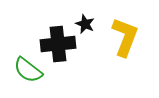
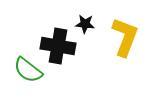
black star: rotated 18 degrees counterclockwise
black cross: moved 2 px down; rotated 16 degrees clockwise
